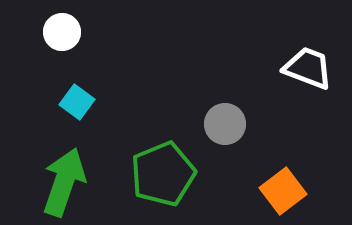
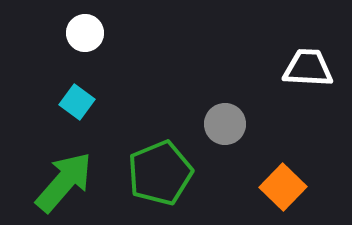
white circle: moved 23 px right, 1 px down
white trapezoid: rotated 18 degrees counterclockwise
green pentagon: moved 3 px left, 1 px up
green arrow: rotated 22 degrees clockwise
orange square: moved 4 px up; rotated 9 degrees counterclockwise
